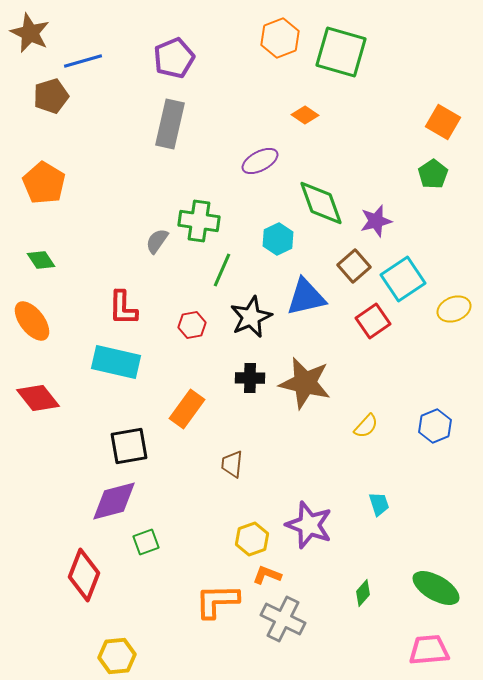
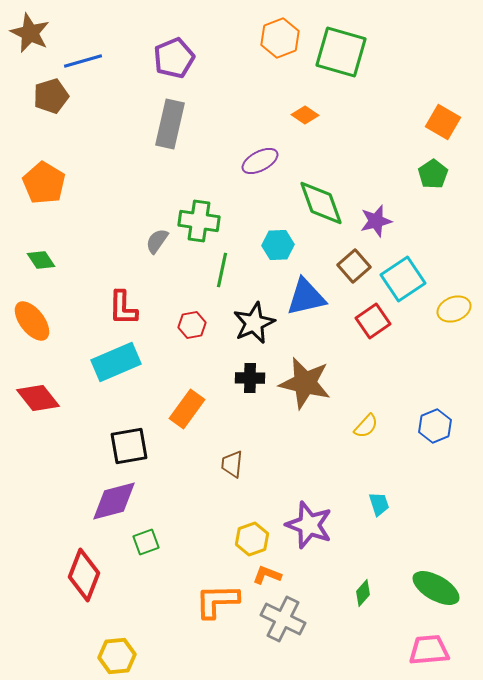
cyan hexagon at (278, 239): moved 6 px down; rotated 24 degrees clockwise
green line at (222, 270): rotated 12 degrees counterclockwise
black star at (251, 317): moved 3 px right, 6 px down
cyan rectangle at (116, 362): rotated 36 degrees counterclockwise
